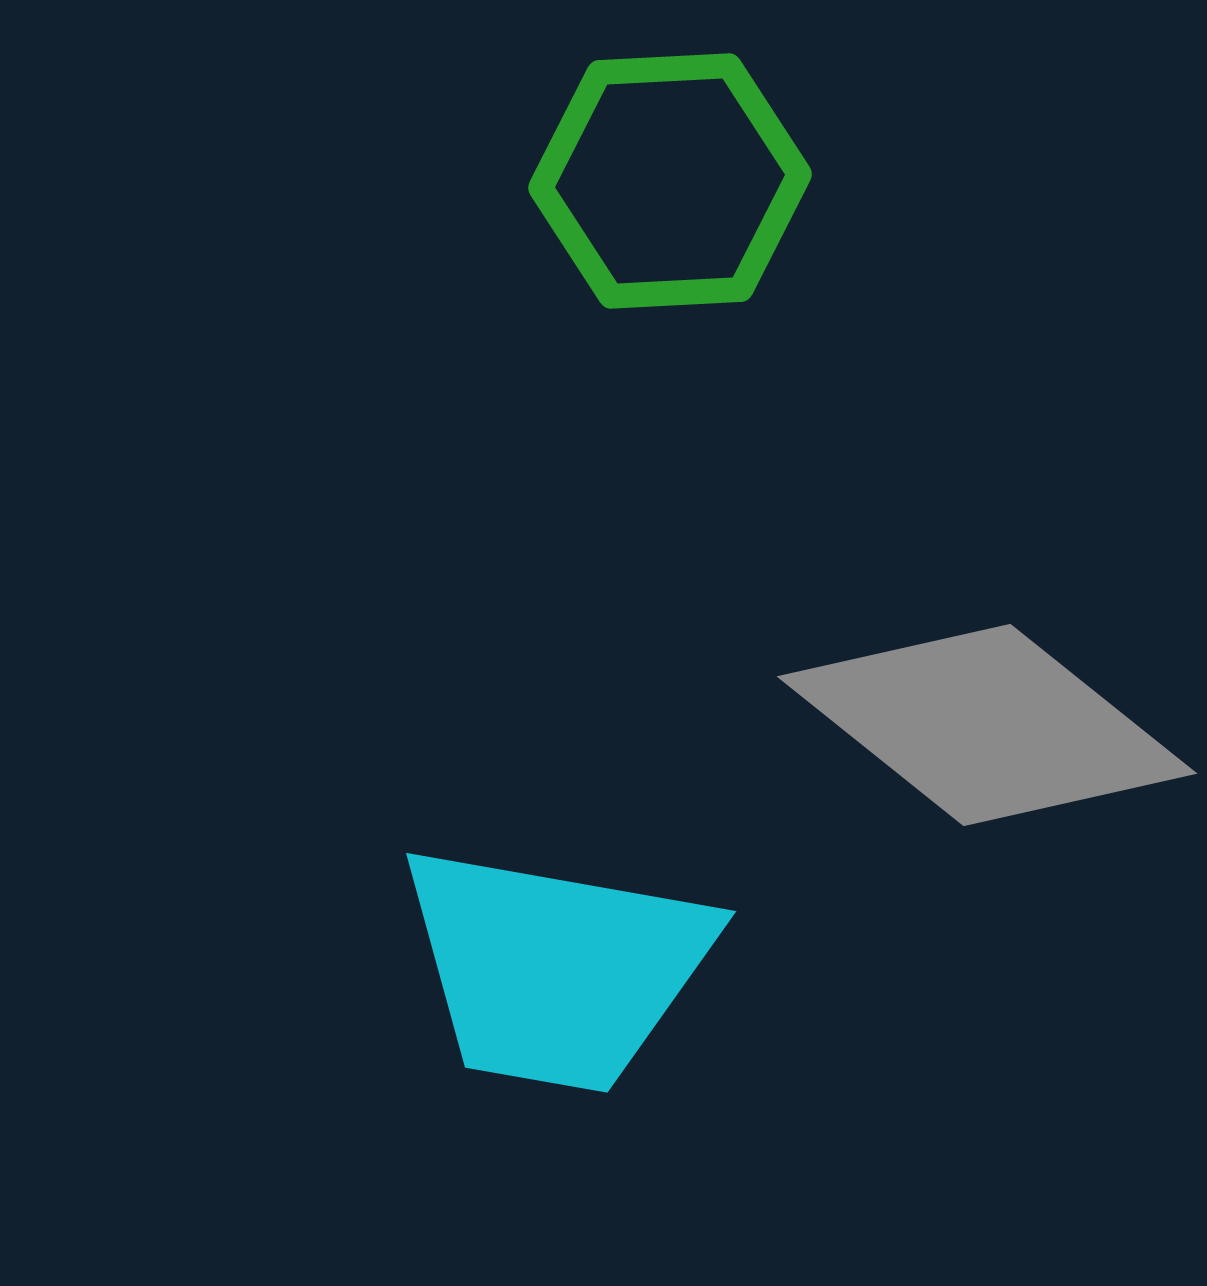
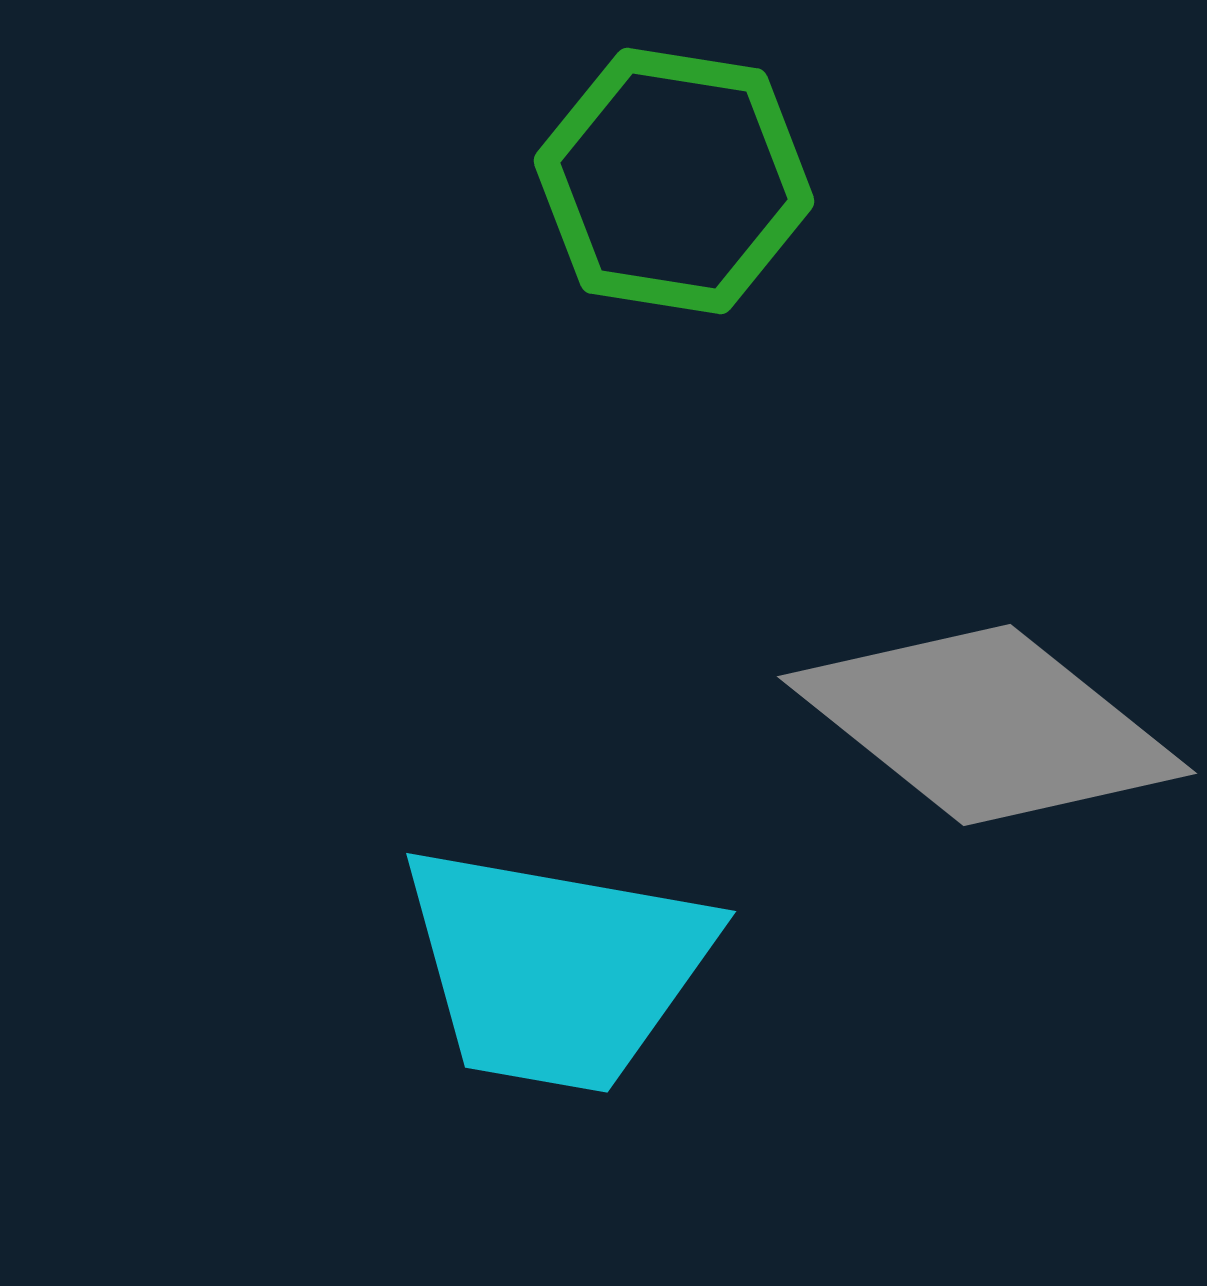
green hexagon: moved 4 px right; rotated 12 degrees clockwise
